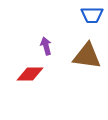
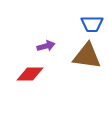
blue trapezoid: moved 9 px down
purple arrow: rotated 90 degrees clockwise
